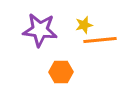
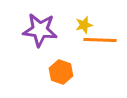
orange line: rotated 8 degrees clockwise
orange hexagon: rotated 20 degrees clockwise
